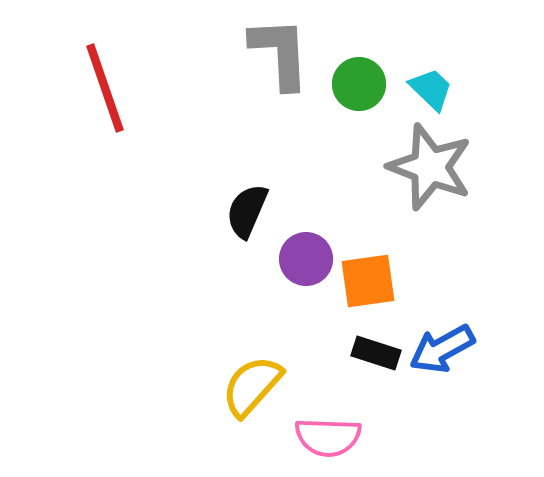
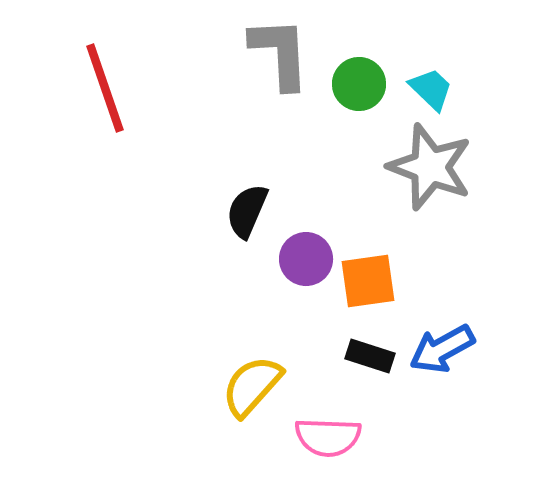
black rectangle: moved 6 px left, 3 px down
